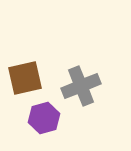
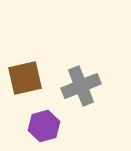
purple hexagon: moved 8 px down
